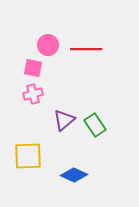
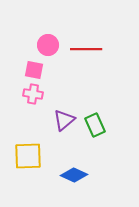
pink square: moved 1 px right, 2 px down
pink cross: rotated 24 degrees clockwise
green rectangle: rotated 10 degrees clockwise
